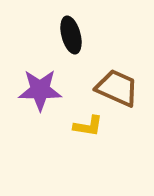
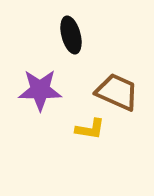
brown trapezoid: moved 4 px down
yellow L-shape: moved 2 px right, 3 px down
